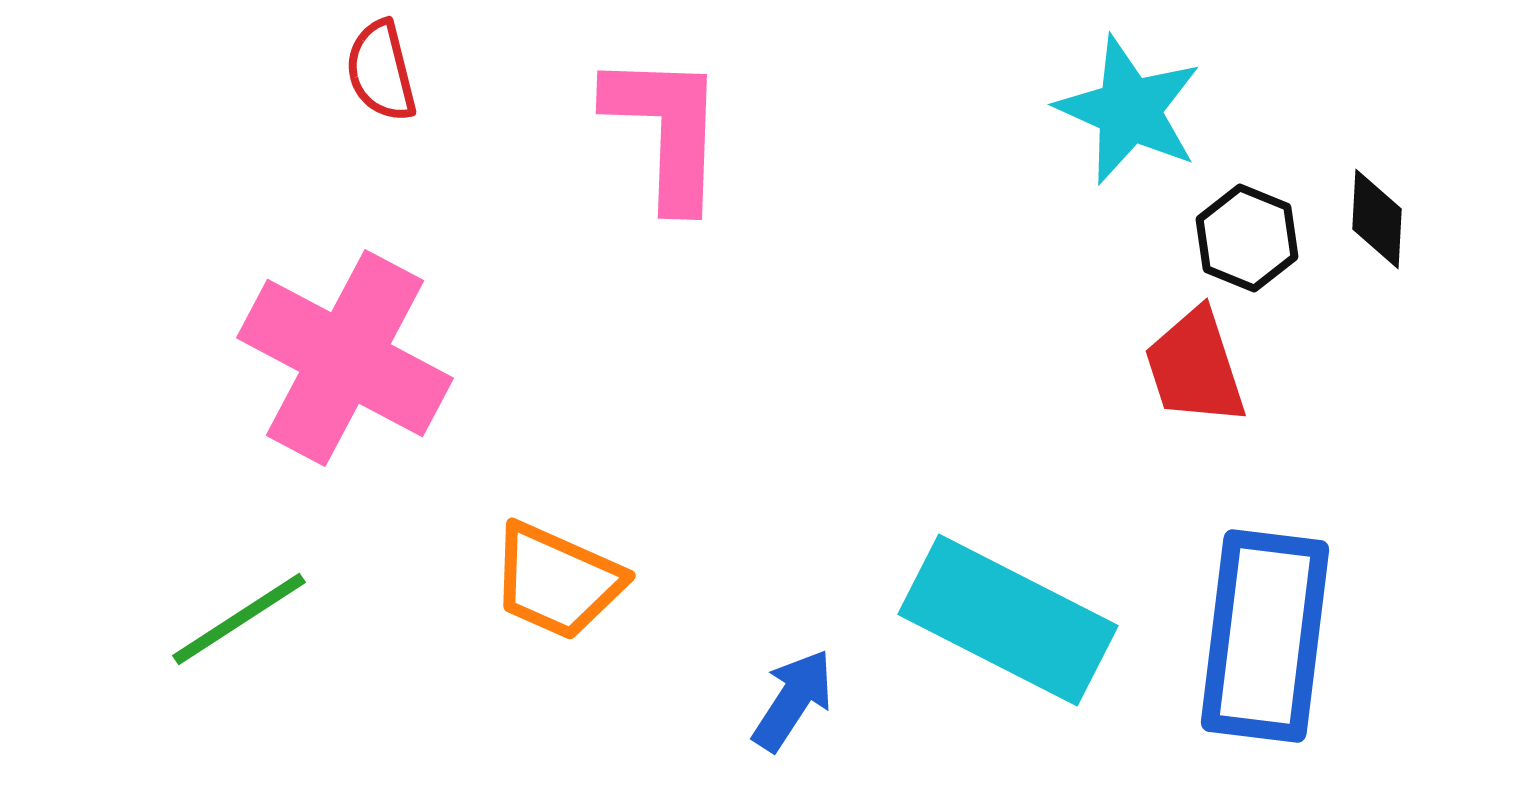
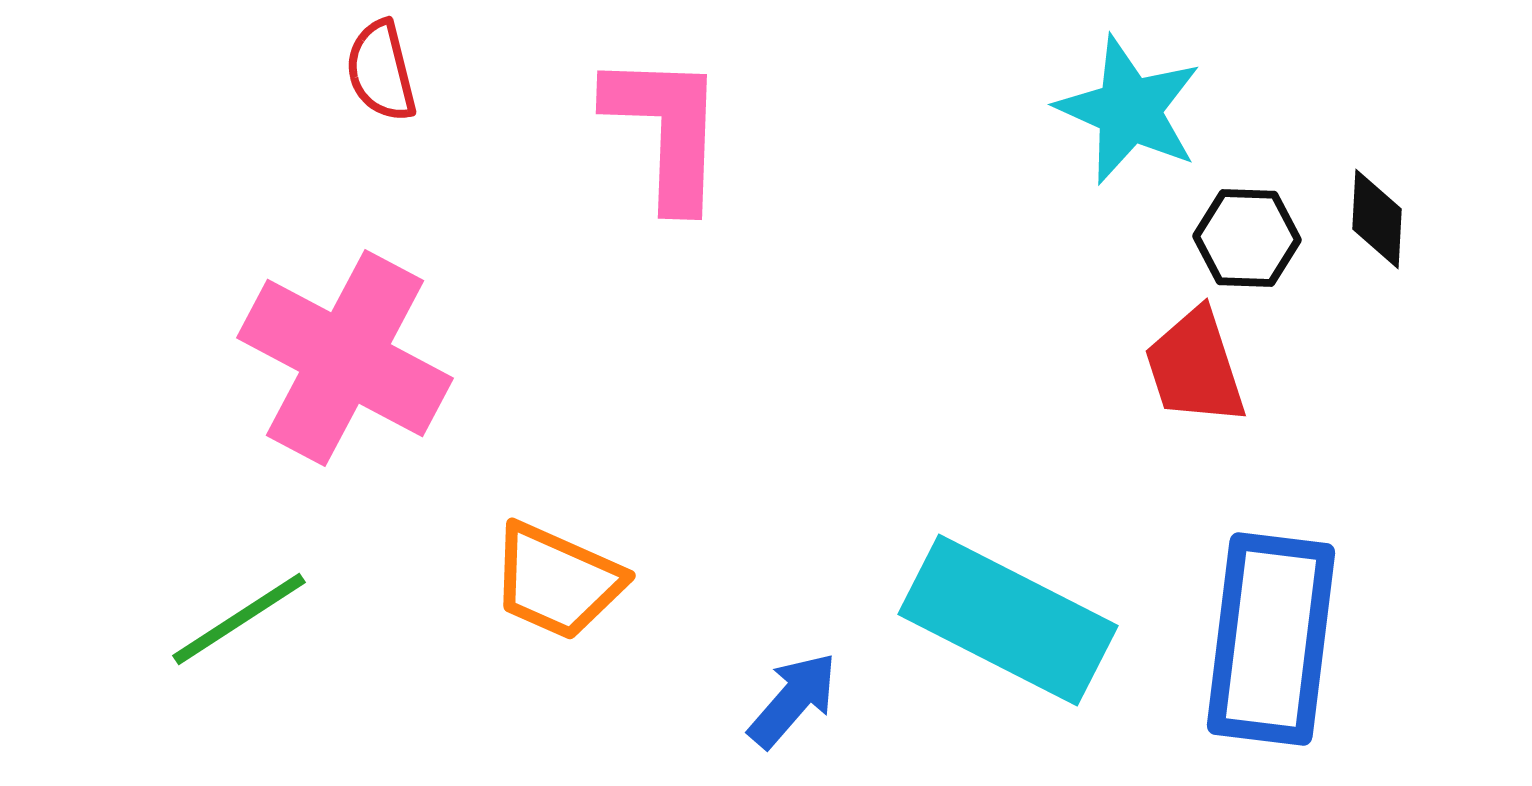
black hexagon: rotated 20 degrees counterclockwise
blue rectangle: moved 6 px right, 3 px down
blue arrow: rotated 8 degrees clockwise
